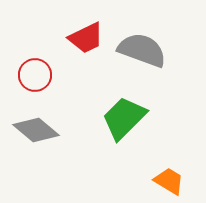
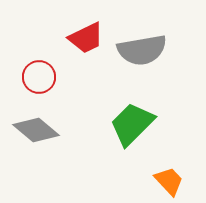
gray semicircle: rotated 150 degrees clockwise
red circle: moved 4 px right, 2 px down
green trapezoid: moved 8 px right, 6 px down
orange trapezoid: rotated 16 degrees clockwise
